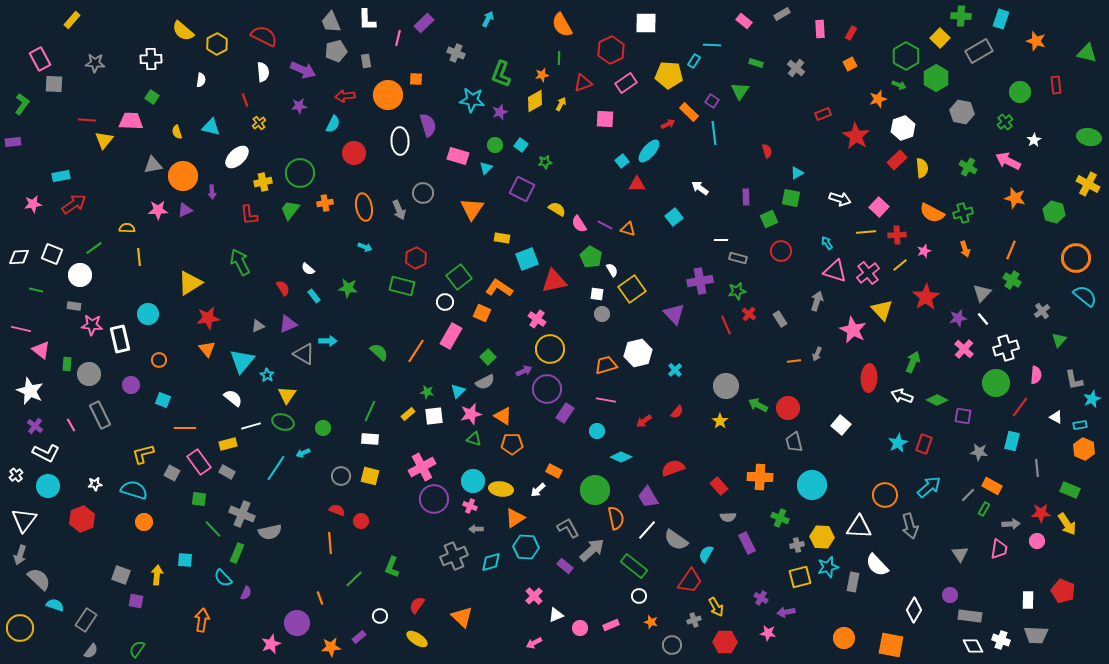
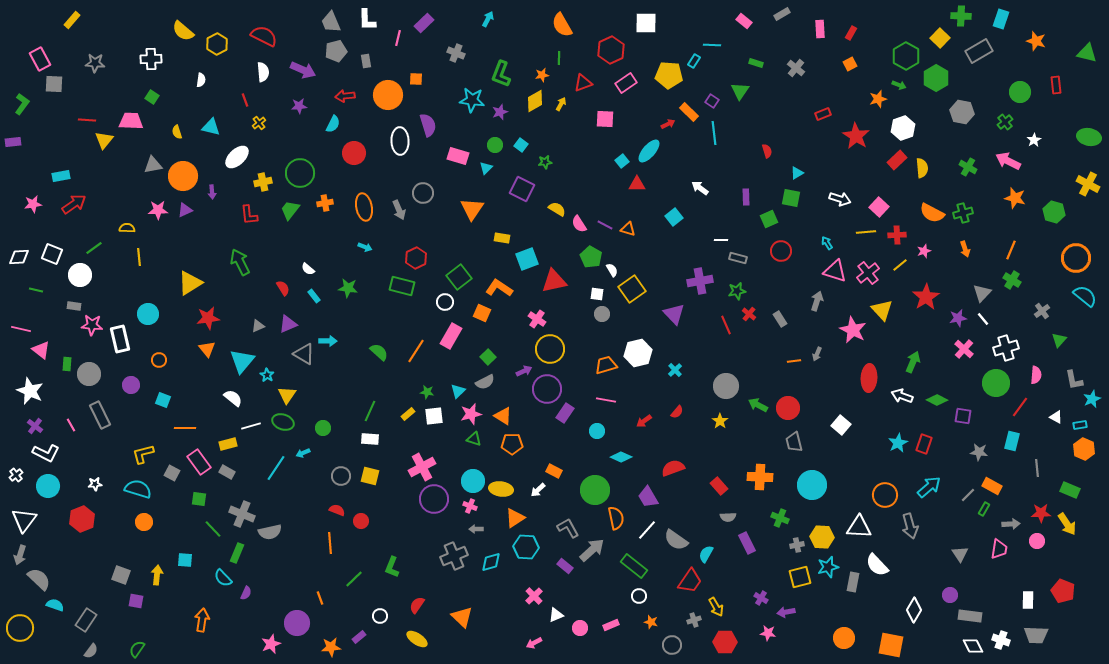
cyan semicircle at (134, 490): moved 4 px right, 1 px up
